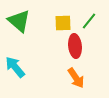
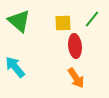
green line: moved 3 px right, 2 px up
